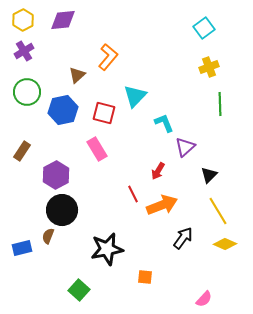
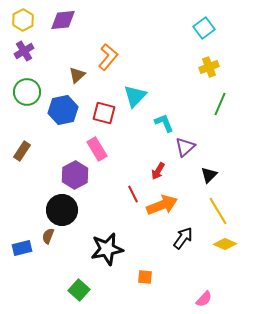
green line: rotated 25 degrees clockwise
purple hexagon: moved 19 px right
